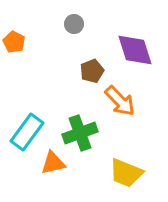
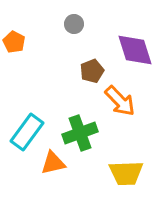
yellow trapezoid: rotated 24 degrees counterclockwise
